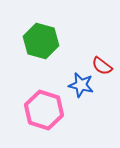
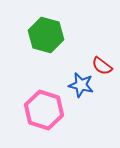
green hexagon: moved 5 px right, 6 px up
